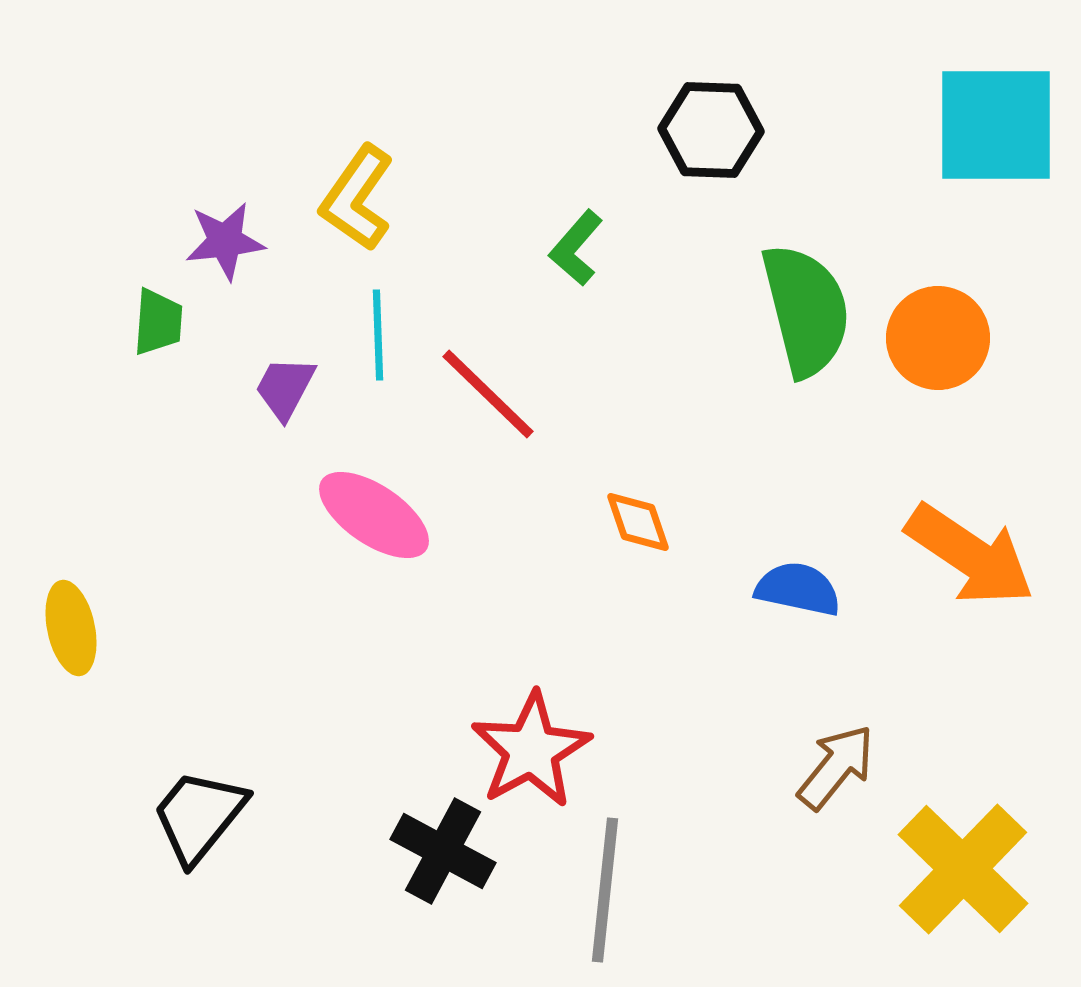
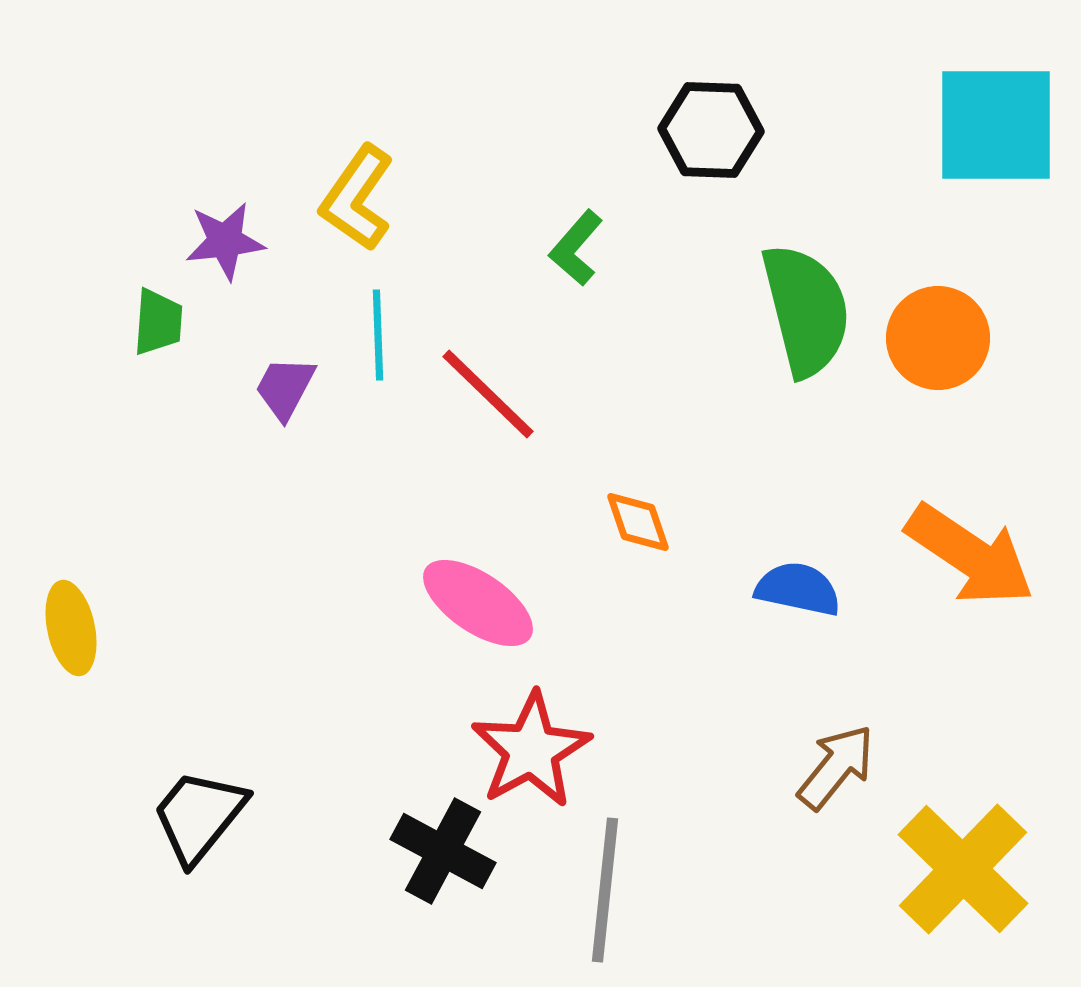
pink ellipse: moved 104 px right, 88 px down
